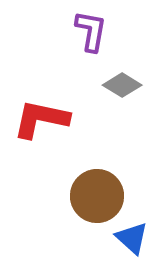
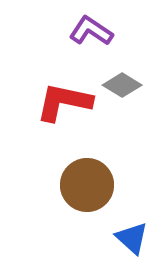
purple L-shape: rotated 66 degrees counterclockwise
red L-shape: moved 23 px right, 17 px up
brown circle: moved 10 px left, 11 px up
